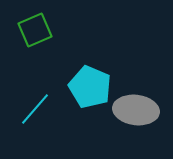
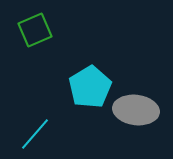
cyan pentagon: rotated 18 degrees clockwise
cyan line: moved 25 px down
